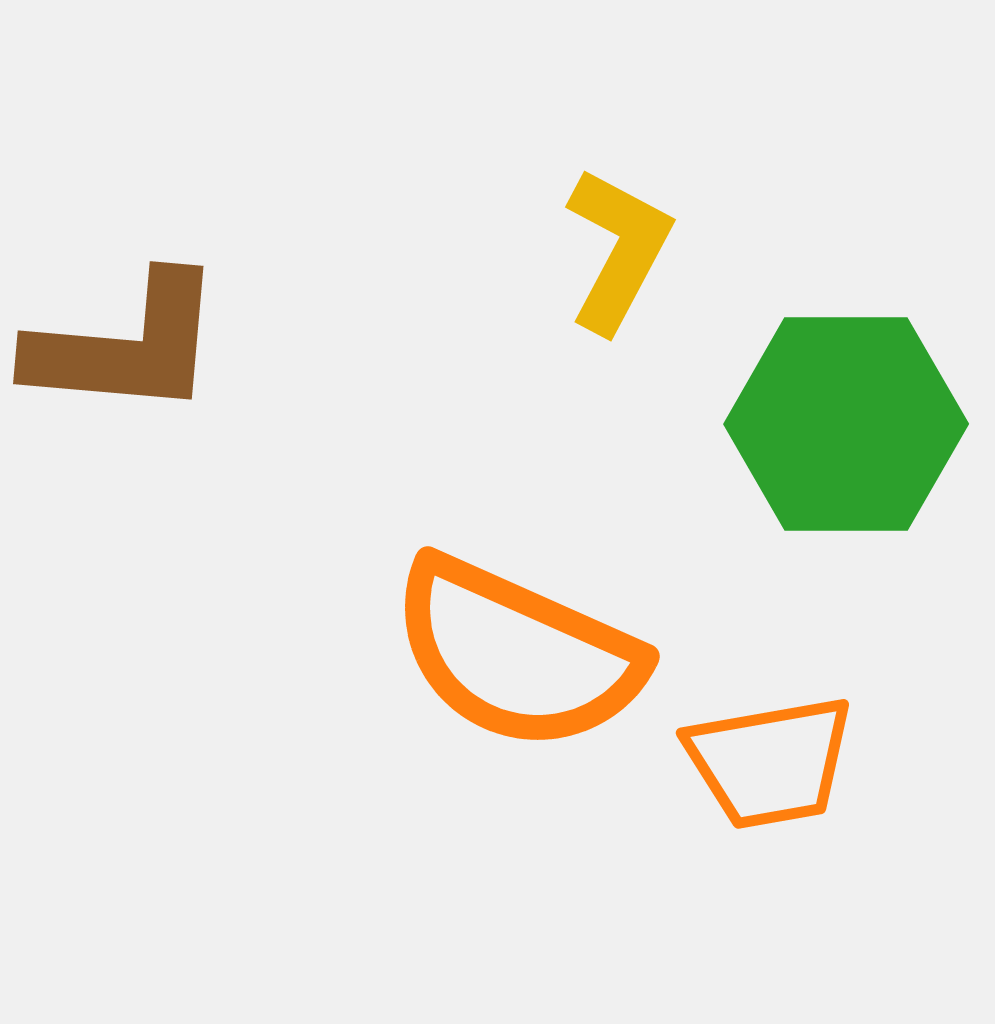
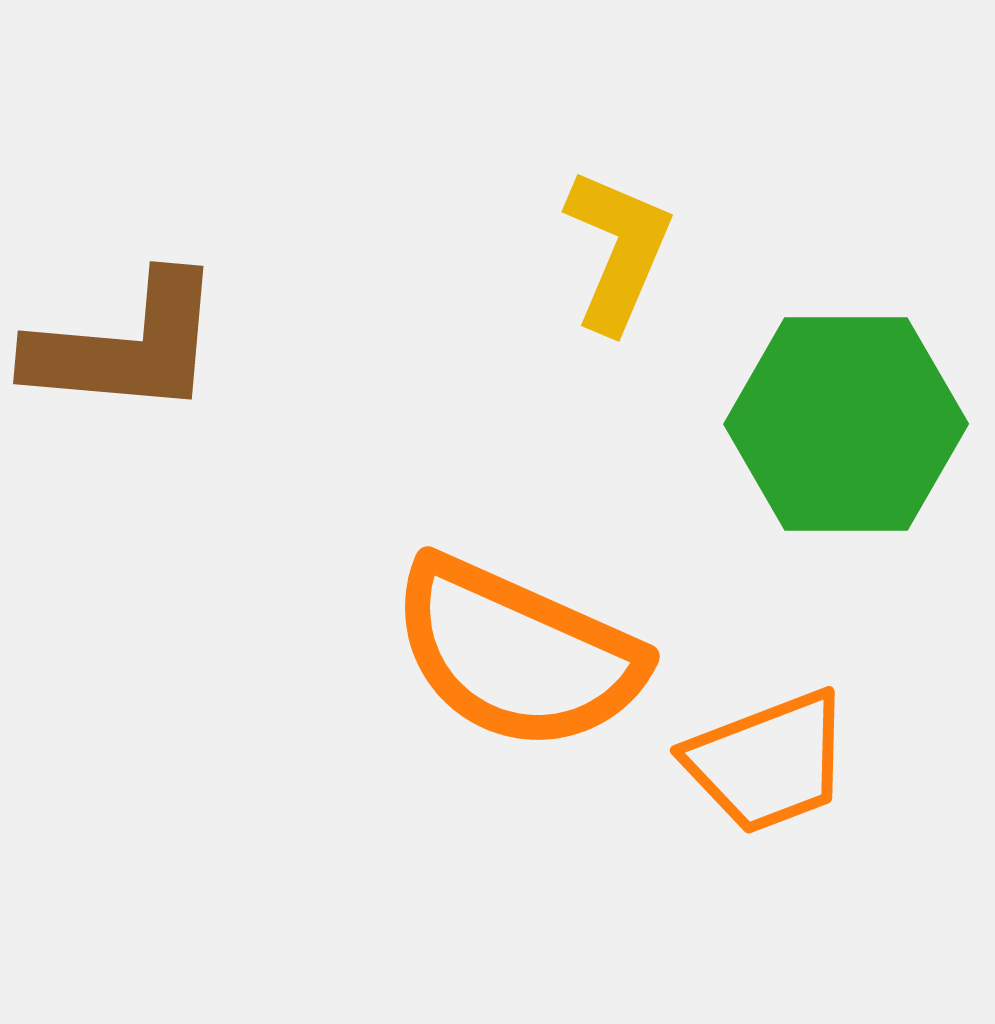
yellow L-shape: rotated 5 degrees counterclockwise
orange trapezoid: moved 2 px left; rotated 11 degrees counterclockwise
